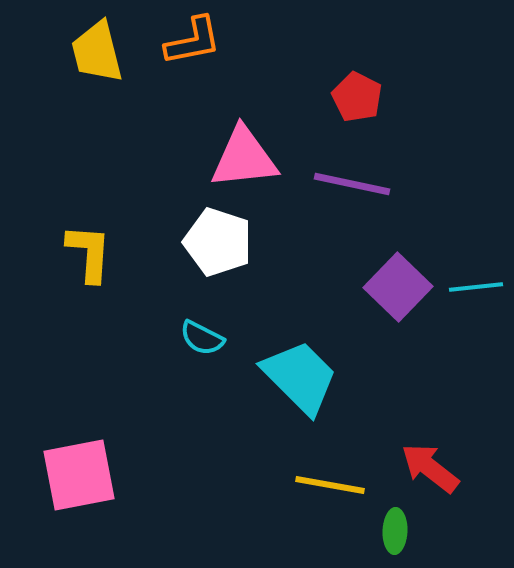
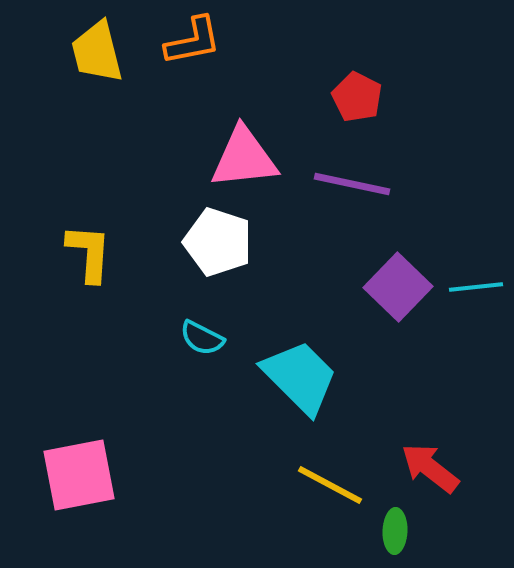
yellow line: rotated 18 degrees clockwise
